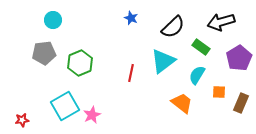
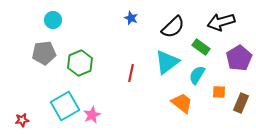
cyan triangle: moved 4 px right, 1 px down
